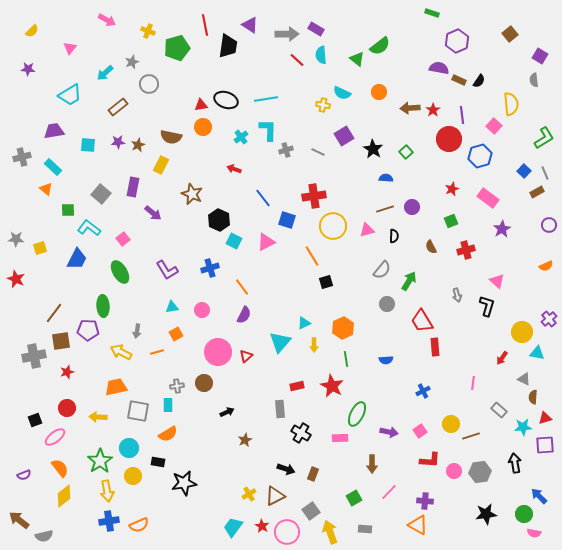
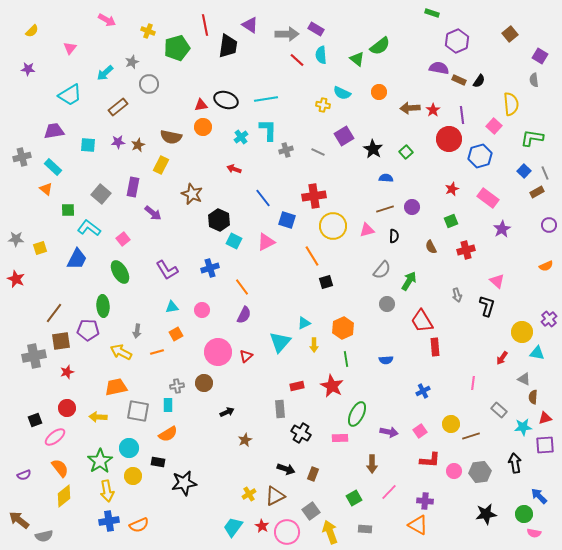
green L-shape at (544, 138): moved 12 px left; rotated 140 degrees counterclockwise
